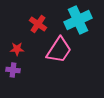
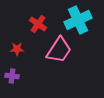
purple cross: moved 1 px left, 6 px down
